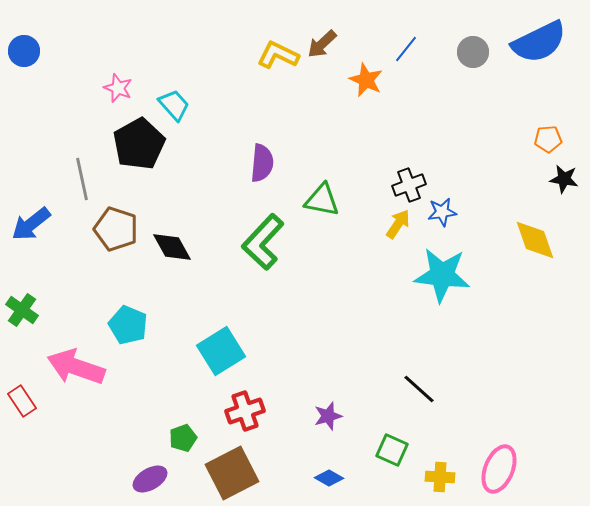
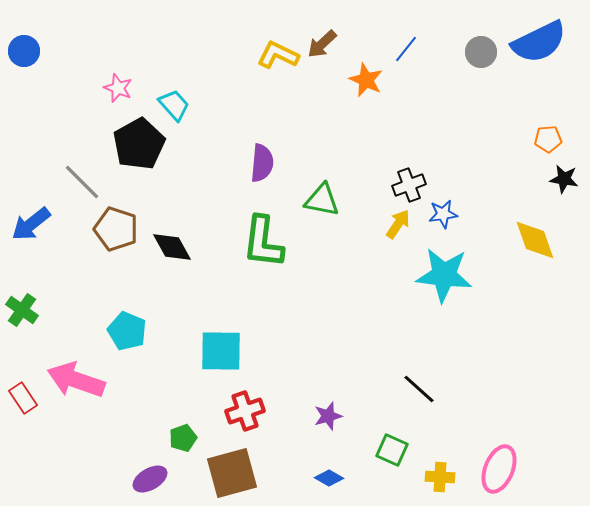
gray circle: moved 8 px right
gray line: moved 3 px down; rotated 33 degrees counterclockwise
blue star: moved 1 px right, 2 px down
green L-shape: rotated 36 degrees counterclockwise
cyan star: moved 2 px right
cyan pentagon: moved 1 px left, 6 px down
cyan square: rotated 33 degrees clockwise
pink arrow: moved 13 px down
red rectangle: moved 1 px right, 3 px up
brown square: rotated 12 degrees clockwise
